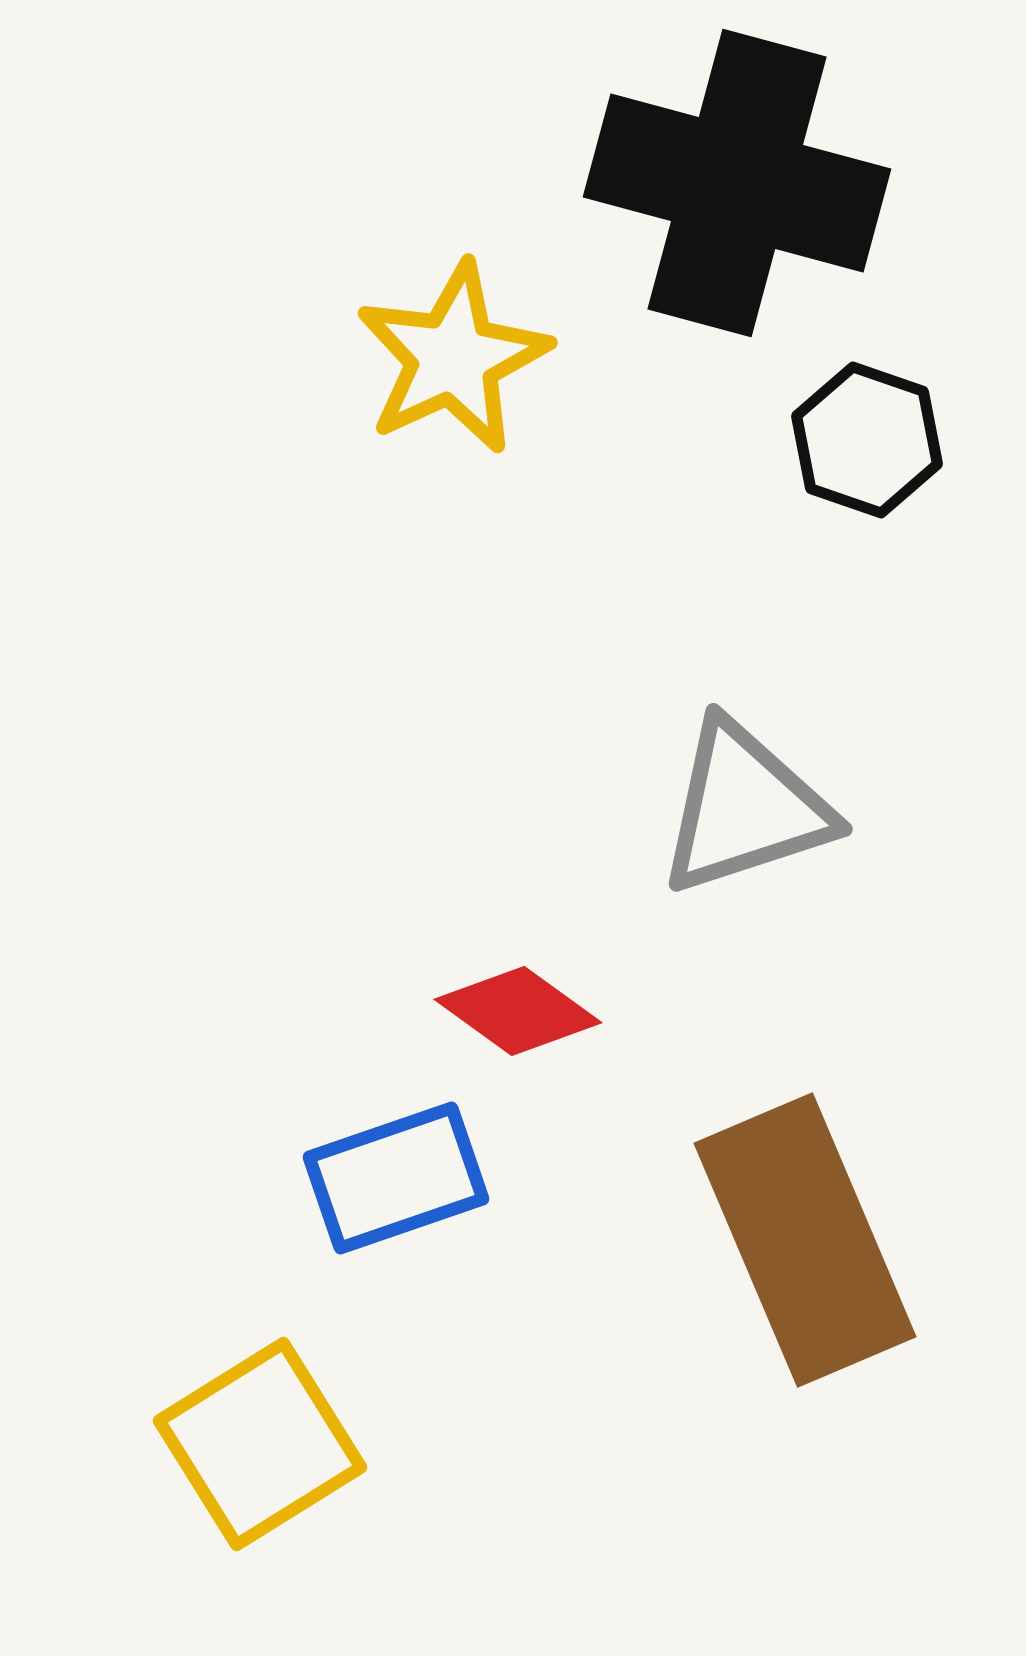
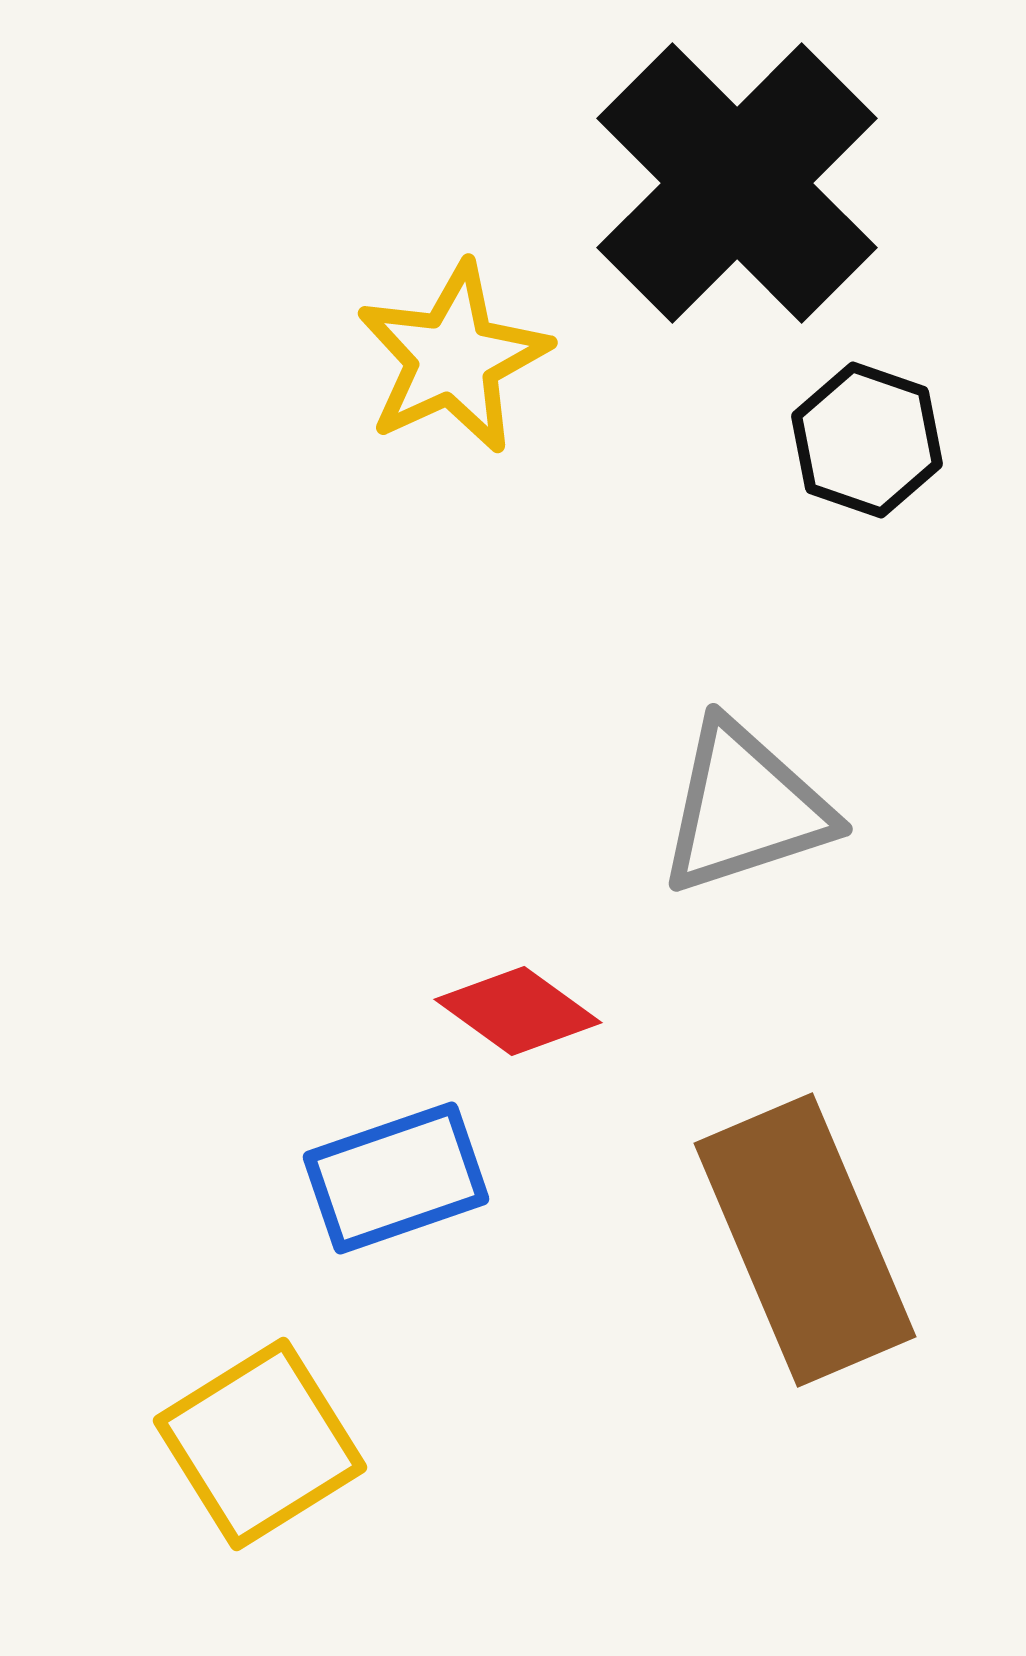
black cross: rotated 30 degrees clockwise
